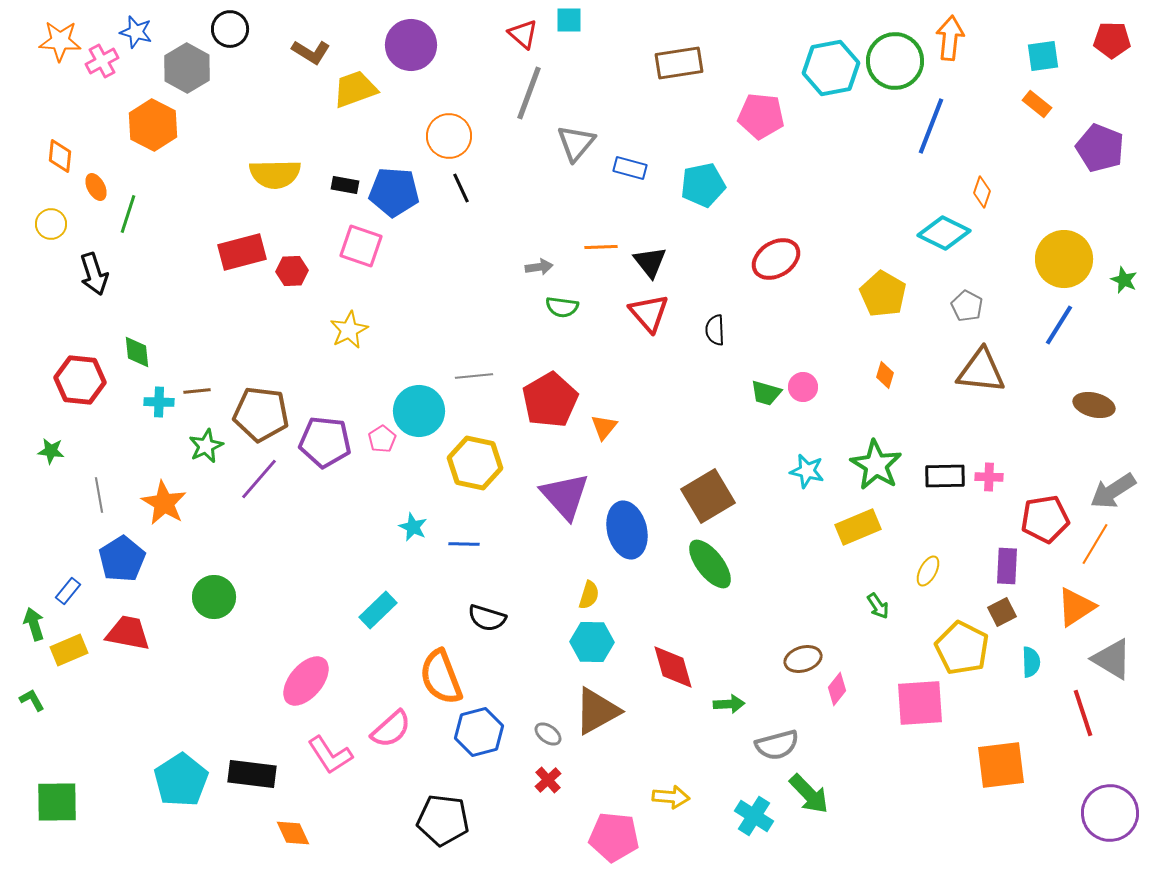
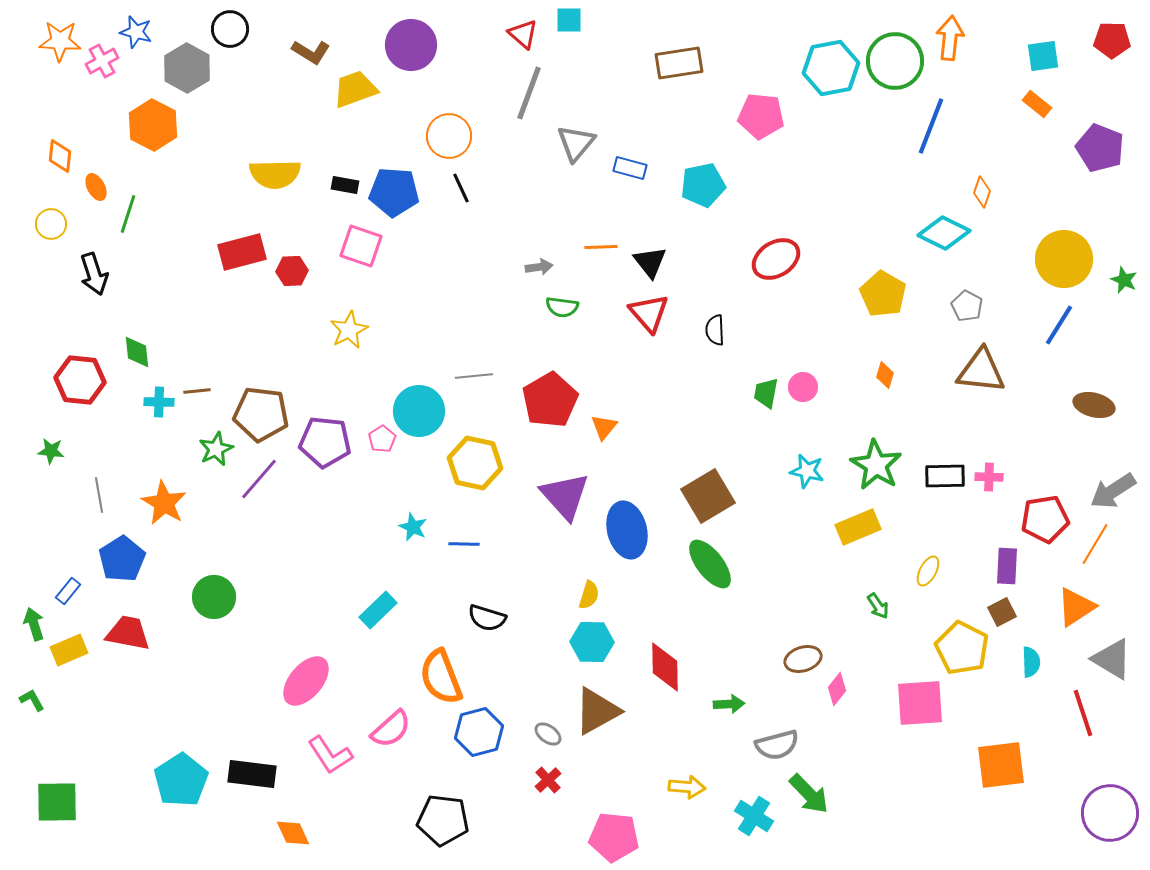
green trapezoid at (766, 393): rotated 84 degrees clockwise
green star at (206, 446): moved 10 px right, 3 px down
red diamond at (673, 667): moved 8 px left; rotated 15 degrees clockwise
yellow arrow at (671, 797): moved 16 px right, 10 px up
